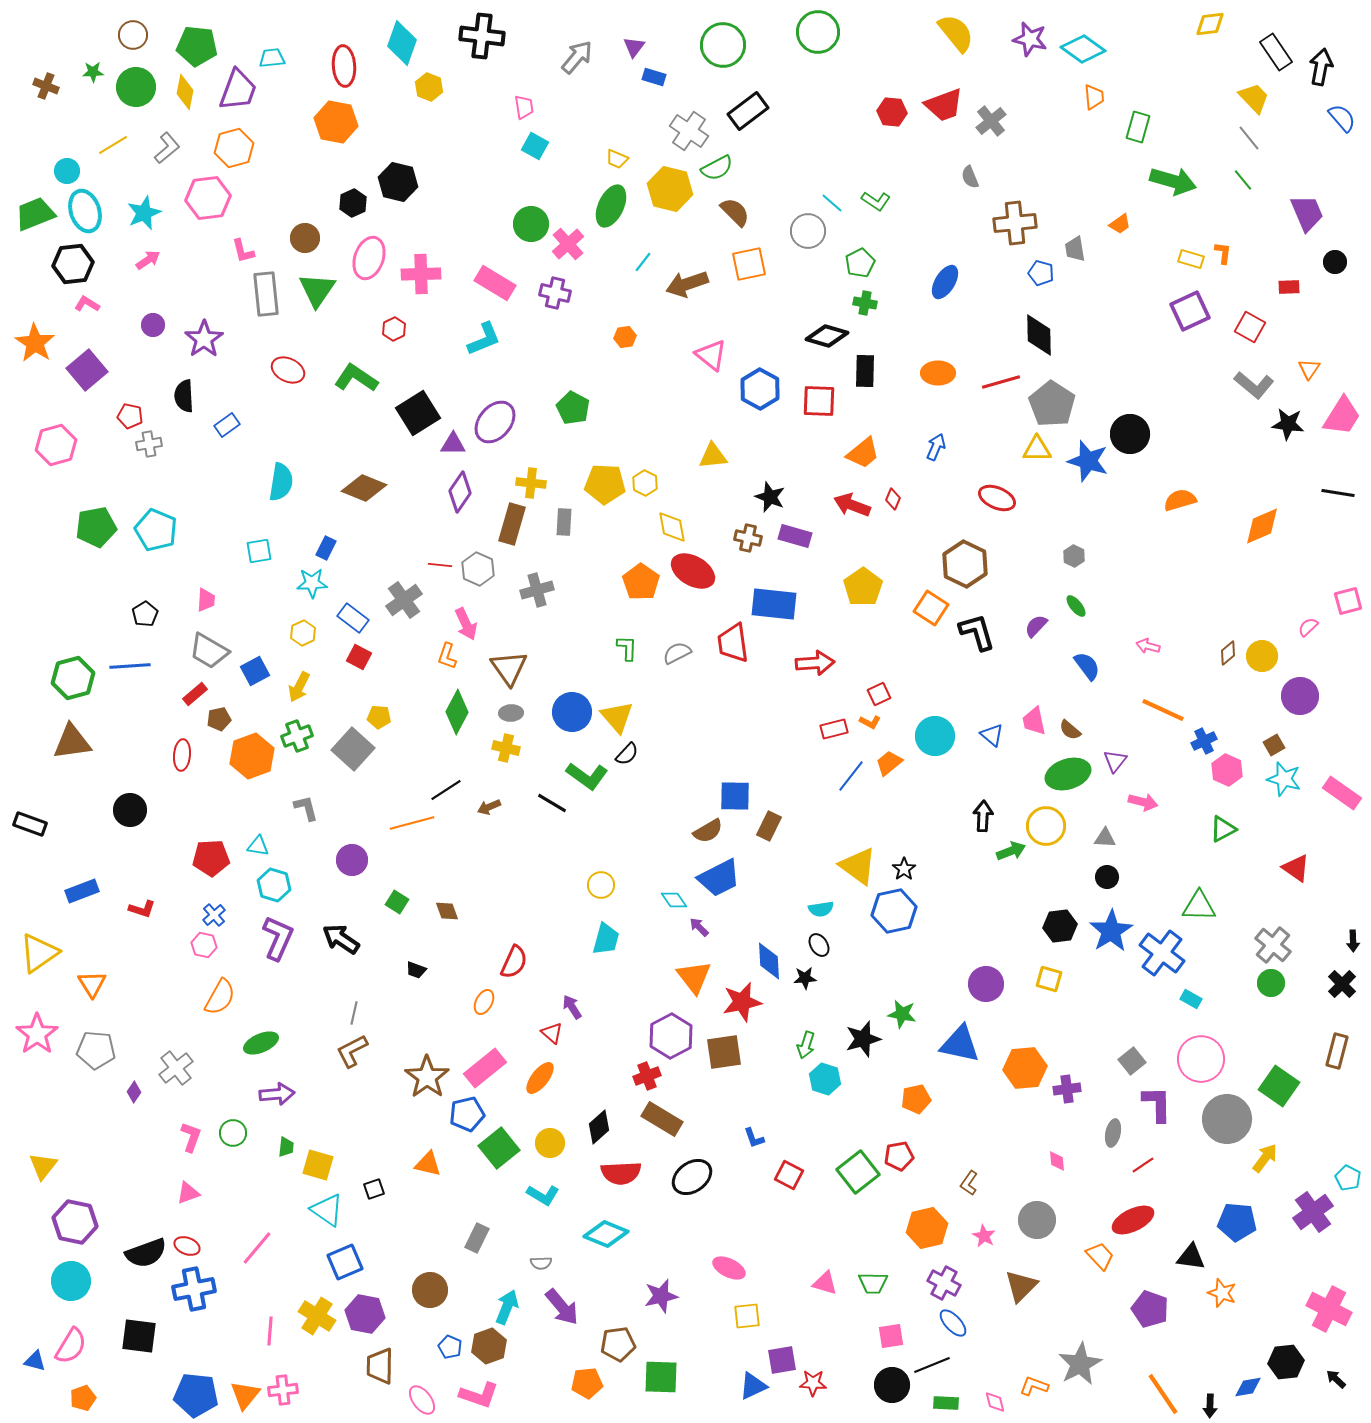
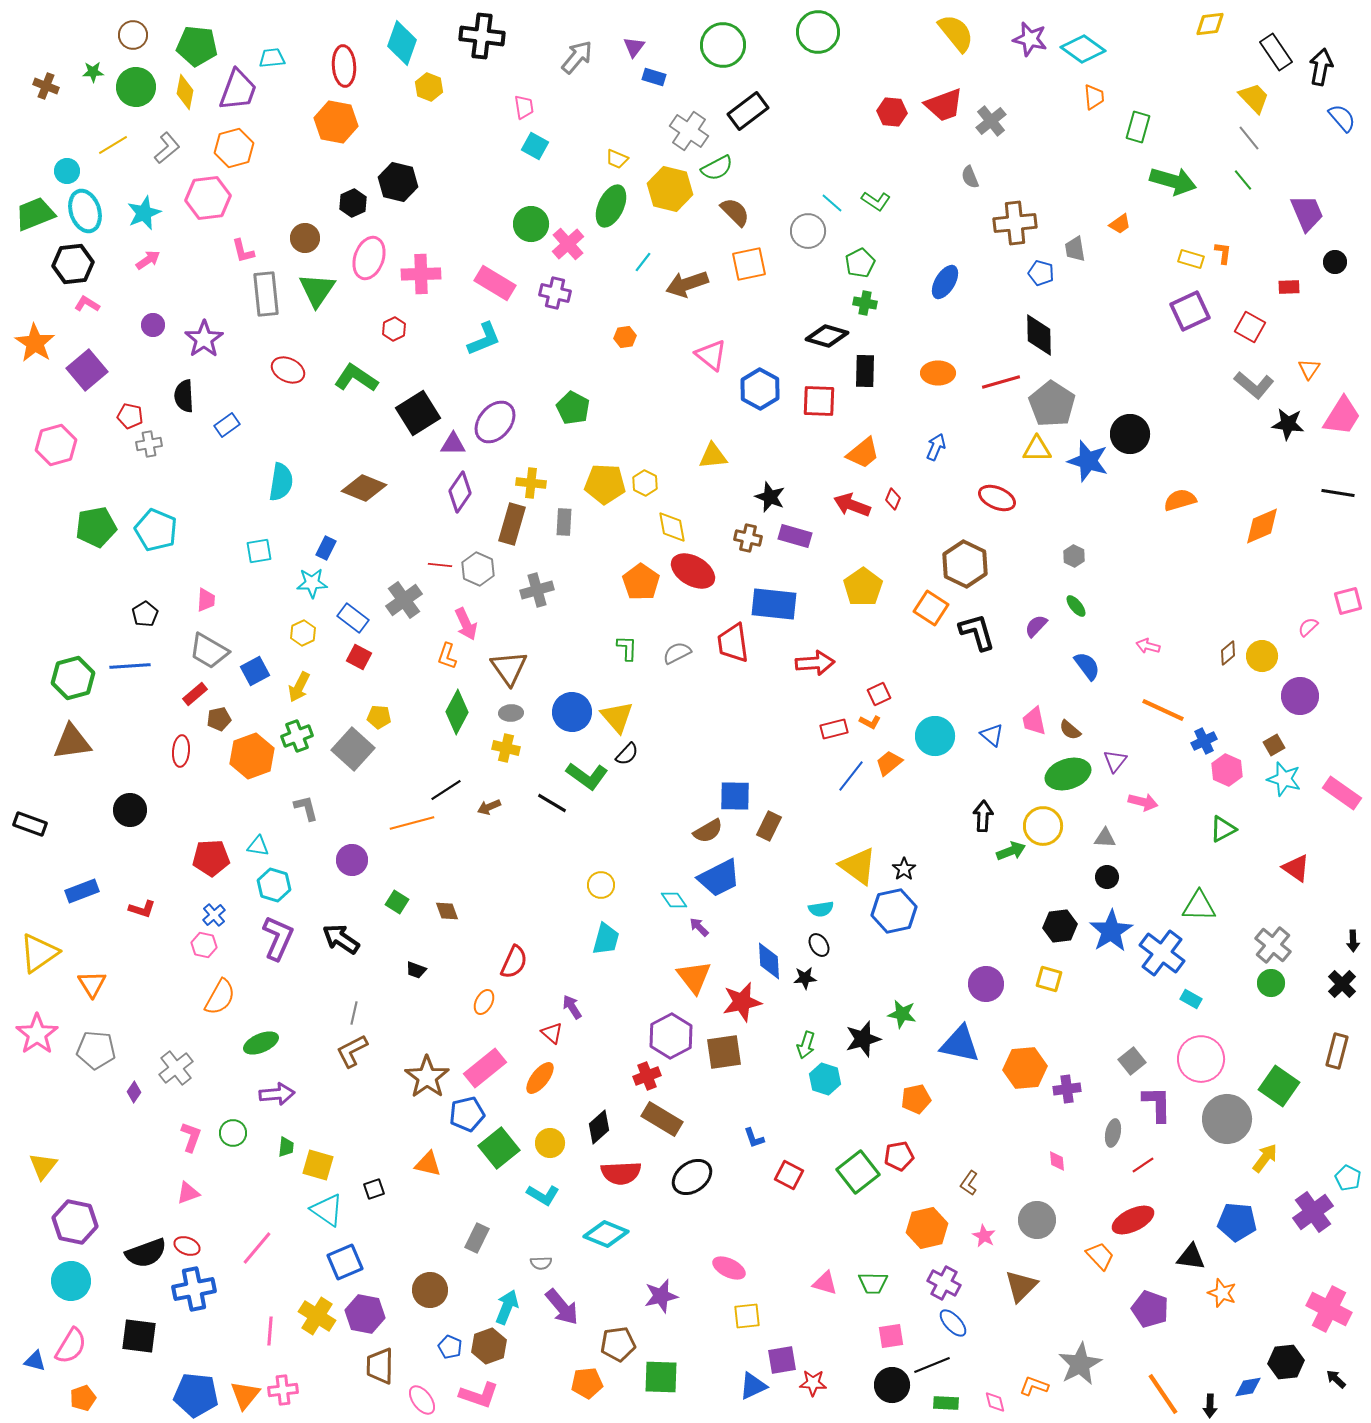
red ellipse at (182, 755): moved 1 px left, 4 px up
yellow circle at (1046, 826): moved 3 px left
